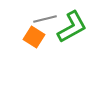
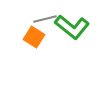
green L-shape: rotated 68 degrees clockwise
